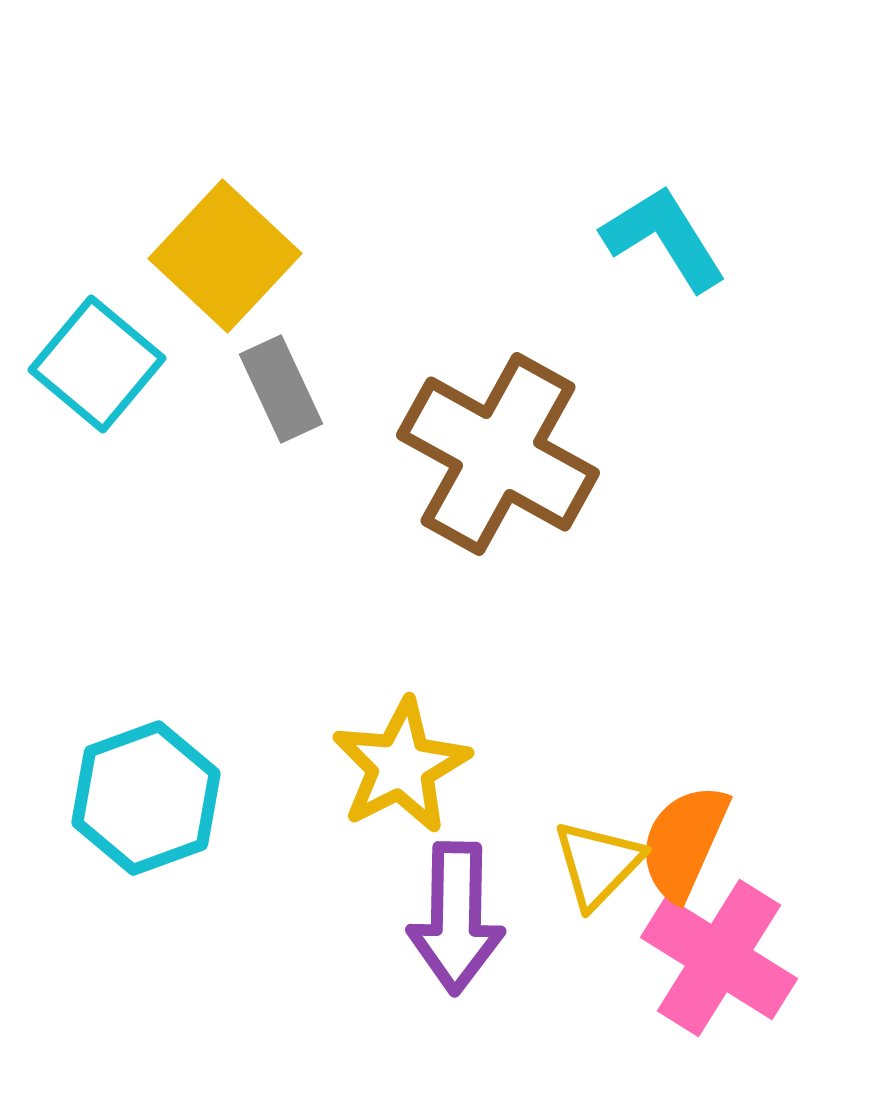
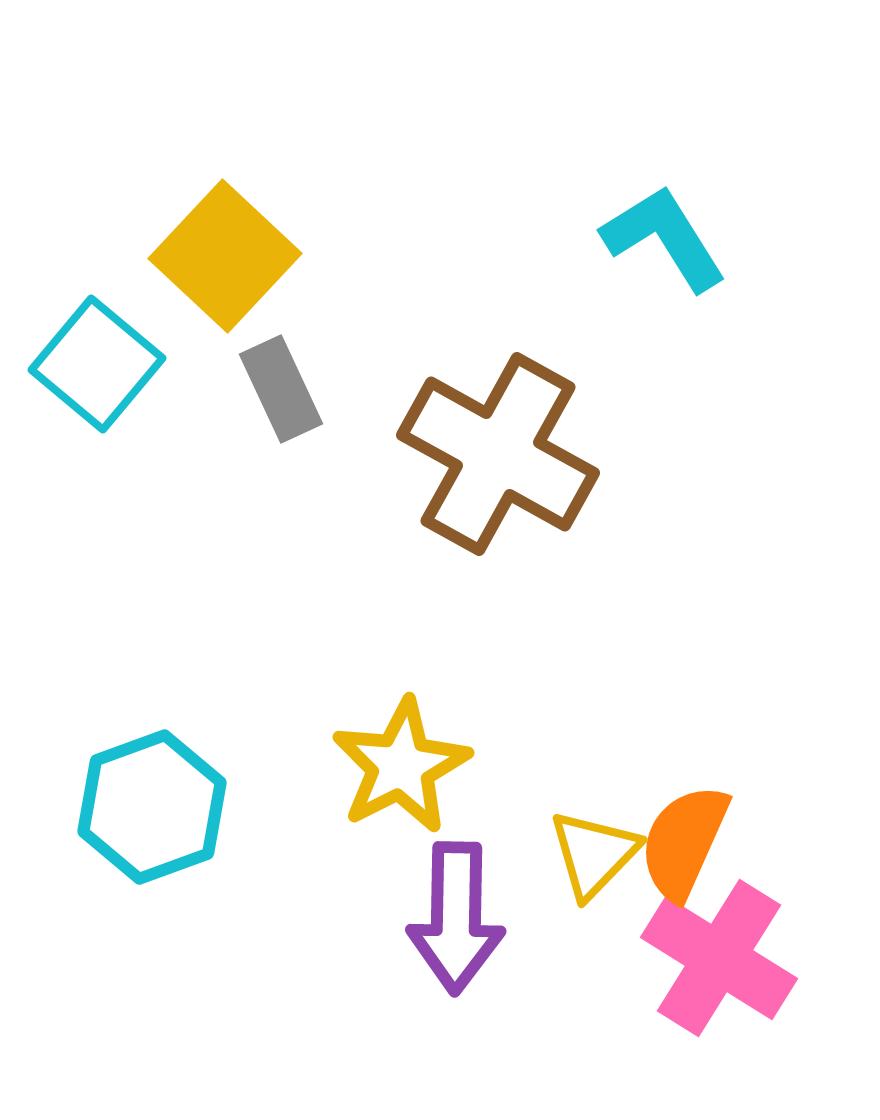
cyan hexagon: moved 6 px right, 9 px down
yellow triangle: moved 4 px left, 10 px up
